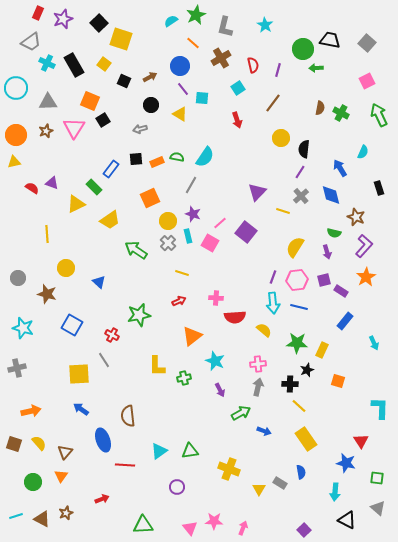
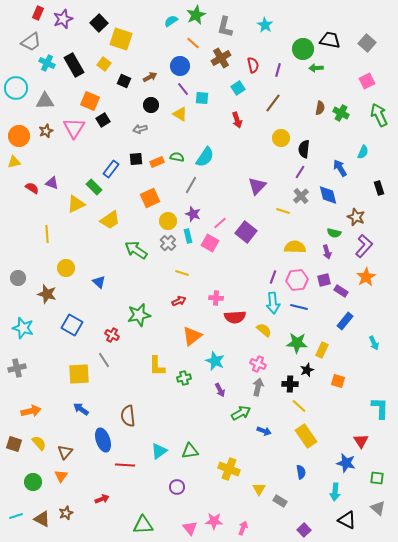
gray triangle at (48, 102): moved 3 px left, 1 px up
orange circle at (16, 135): moved 3 px right, 1 px down
purple triangle at (257, 192): moved 6 px up
blue diamond at (331, 195): moved 3 px left
yellow semicircle at (295, 247): rotated 60 degrees clockwise
pink cross at (258, 364): rotated 28 degrees clockwise
yellow rectangle at (306, 439): moved 3 px up
gray rectangle at (280, 483): moved 18 px down
